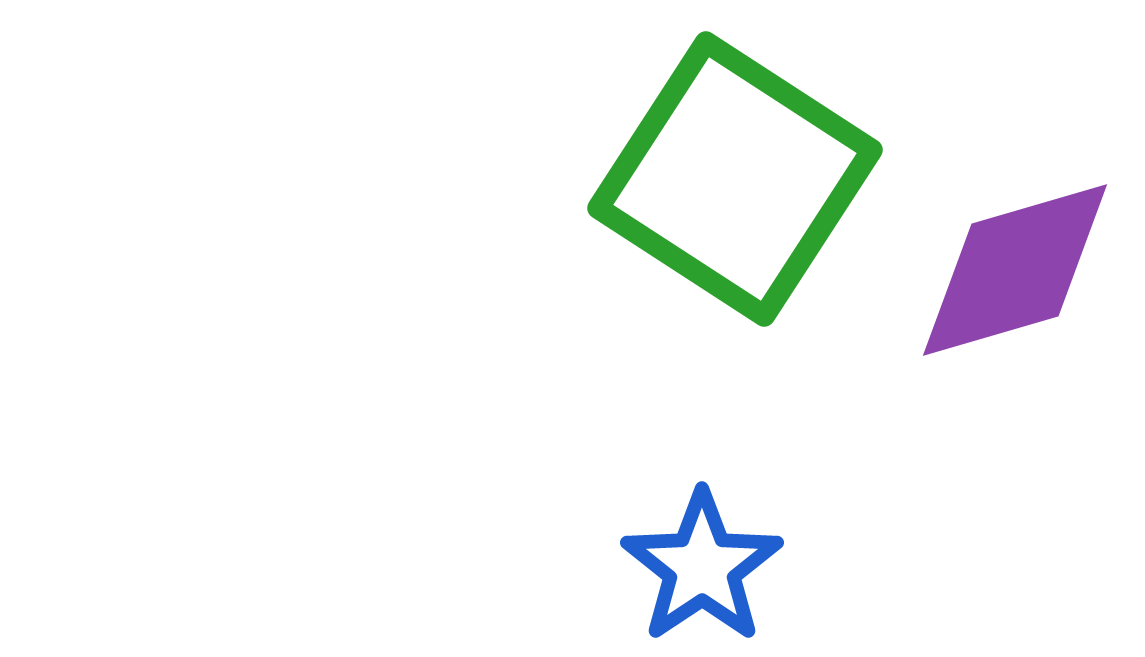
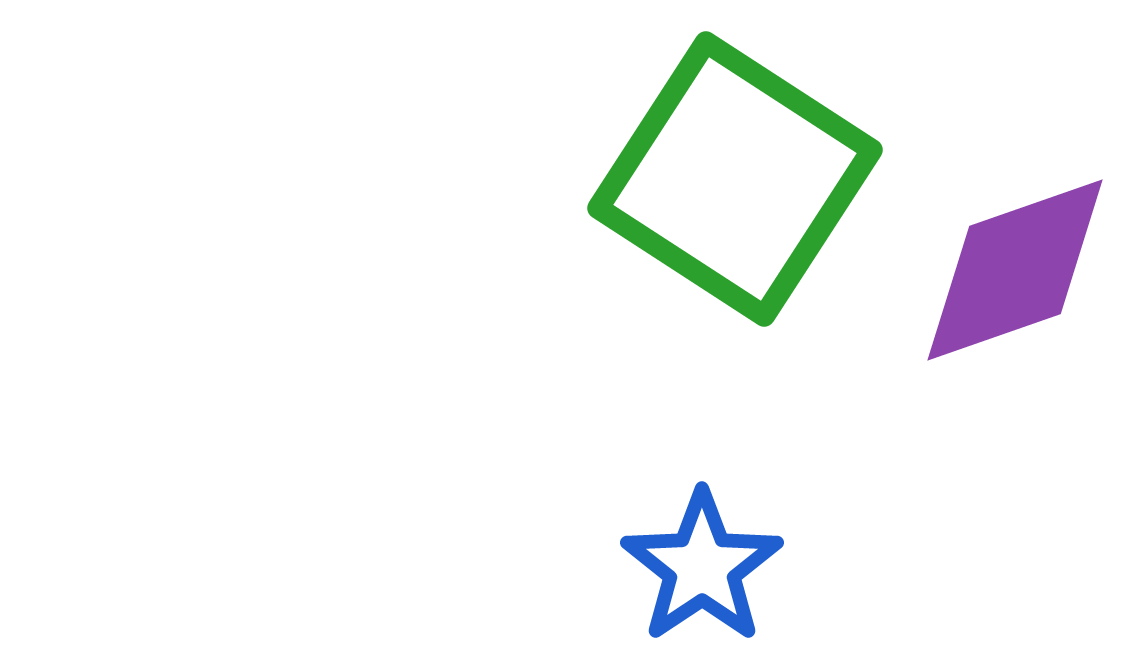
purple diamond: rotated 3 degrees counterclockwise
